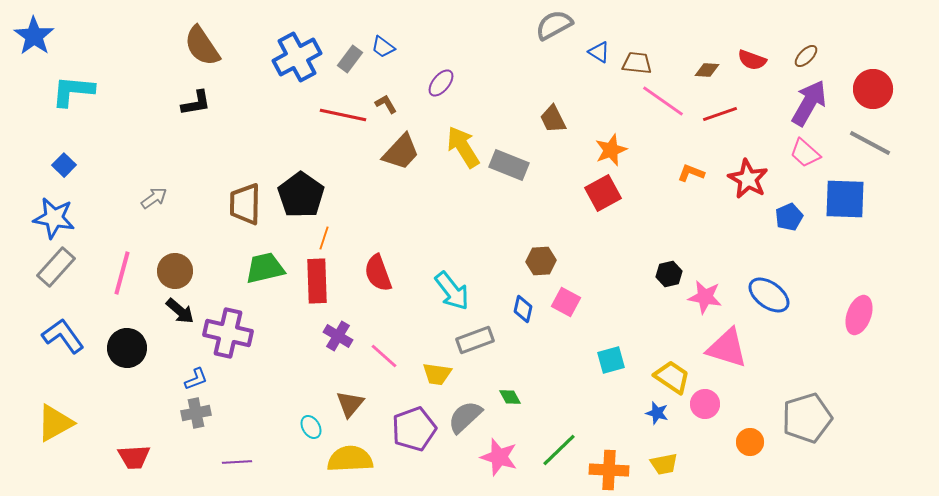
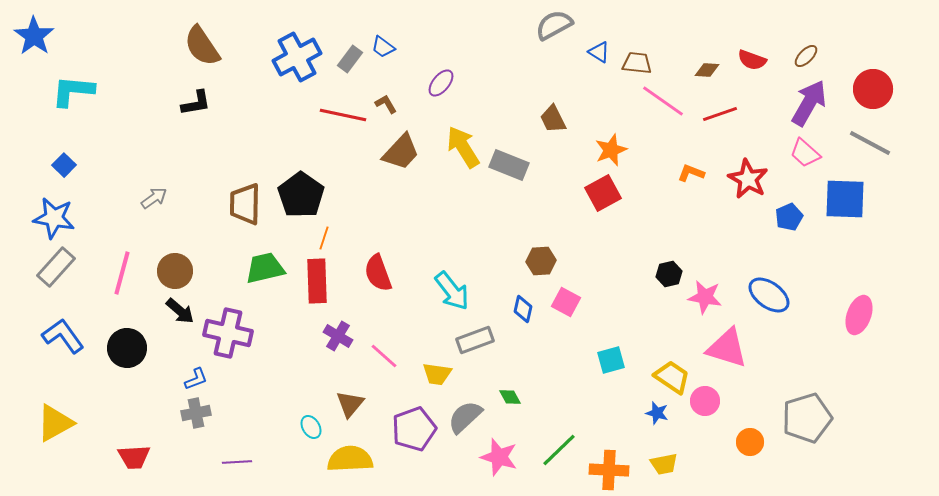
pink circle at (705, 404): moved 3 px up
